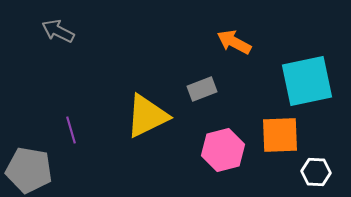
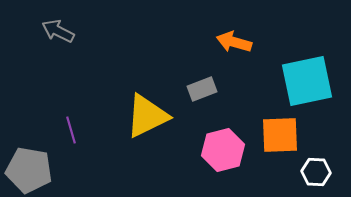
orange arrow: rotated 12 degrees counterclockwise
